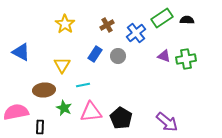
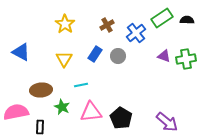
yellow triangle: moved 2 px right, 6 px up
cyan line: moved 2 px left
brown ellipse: moved 3 px left
green star: moved 2 px left, 1 px up
